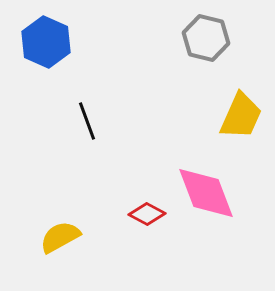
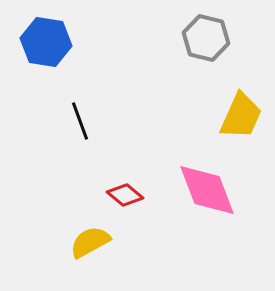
blue hexagon: rotated 15 degrees counterclockwise
black line: moved 7 px left
pink diamond: moved 1 px right, 3 px up
red diamond: moved 22 px left, 19 px up; rotated 12 degrees clockwise
yellow semicircle: moved 30 px right, 5 px down
